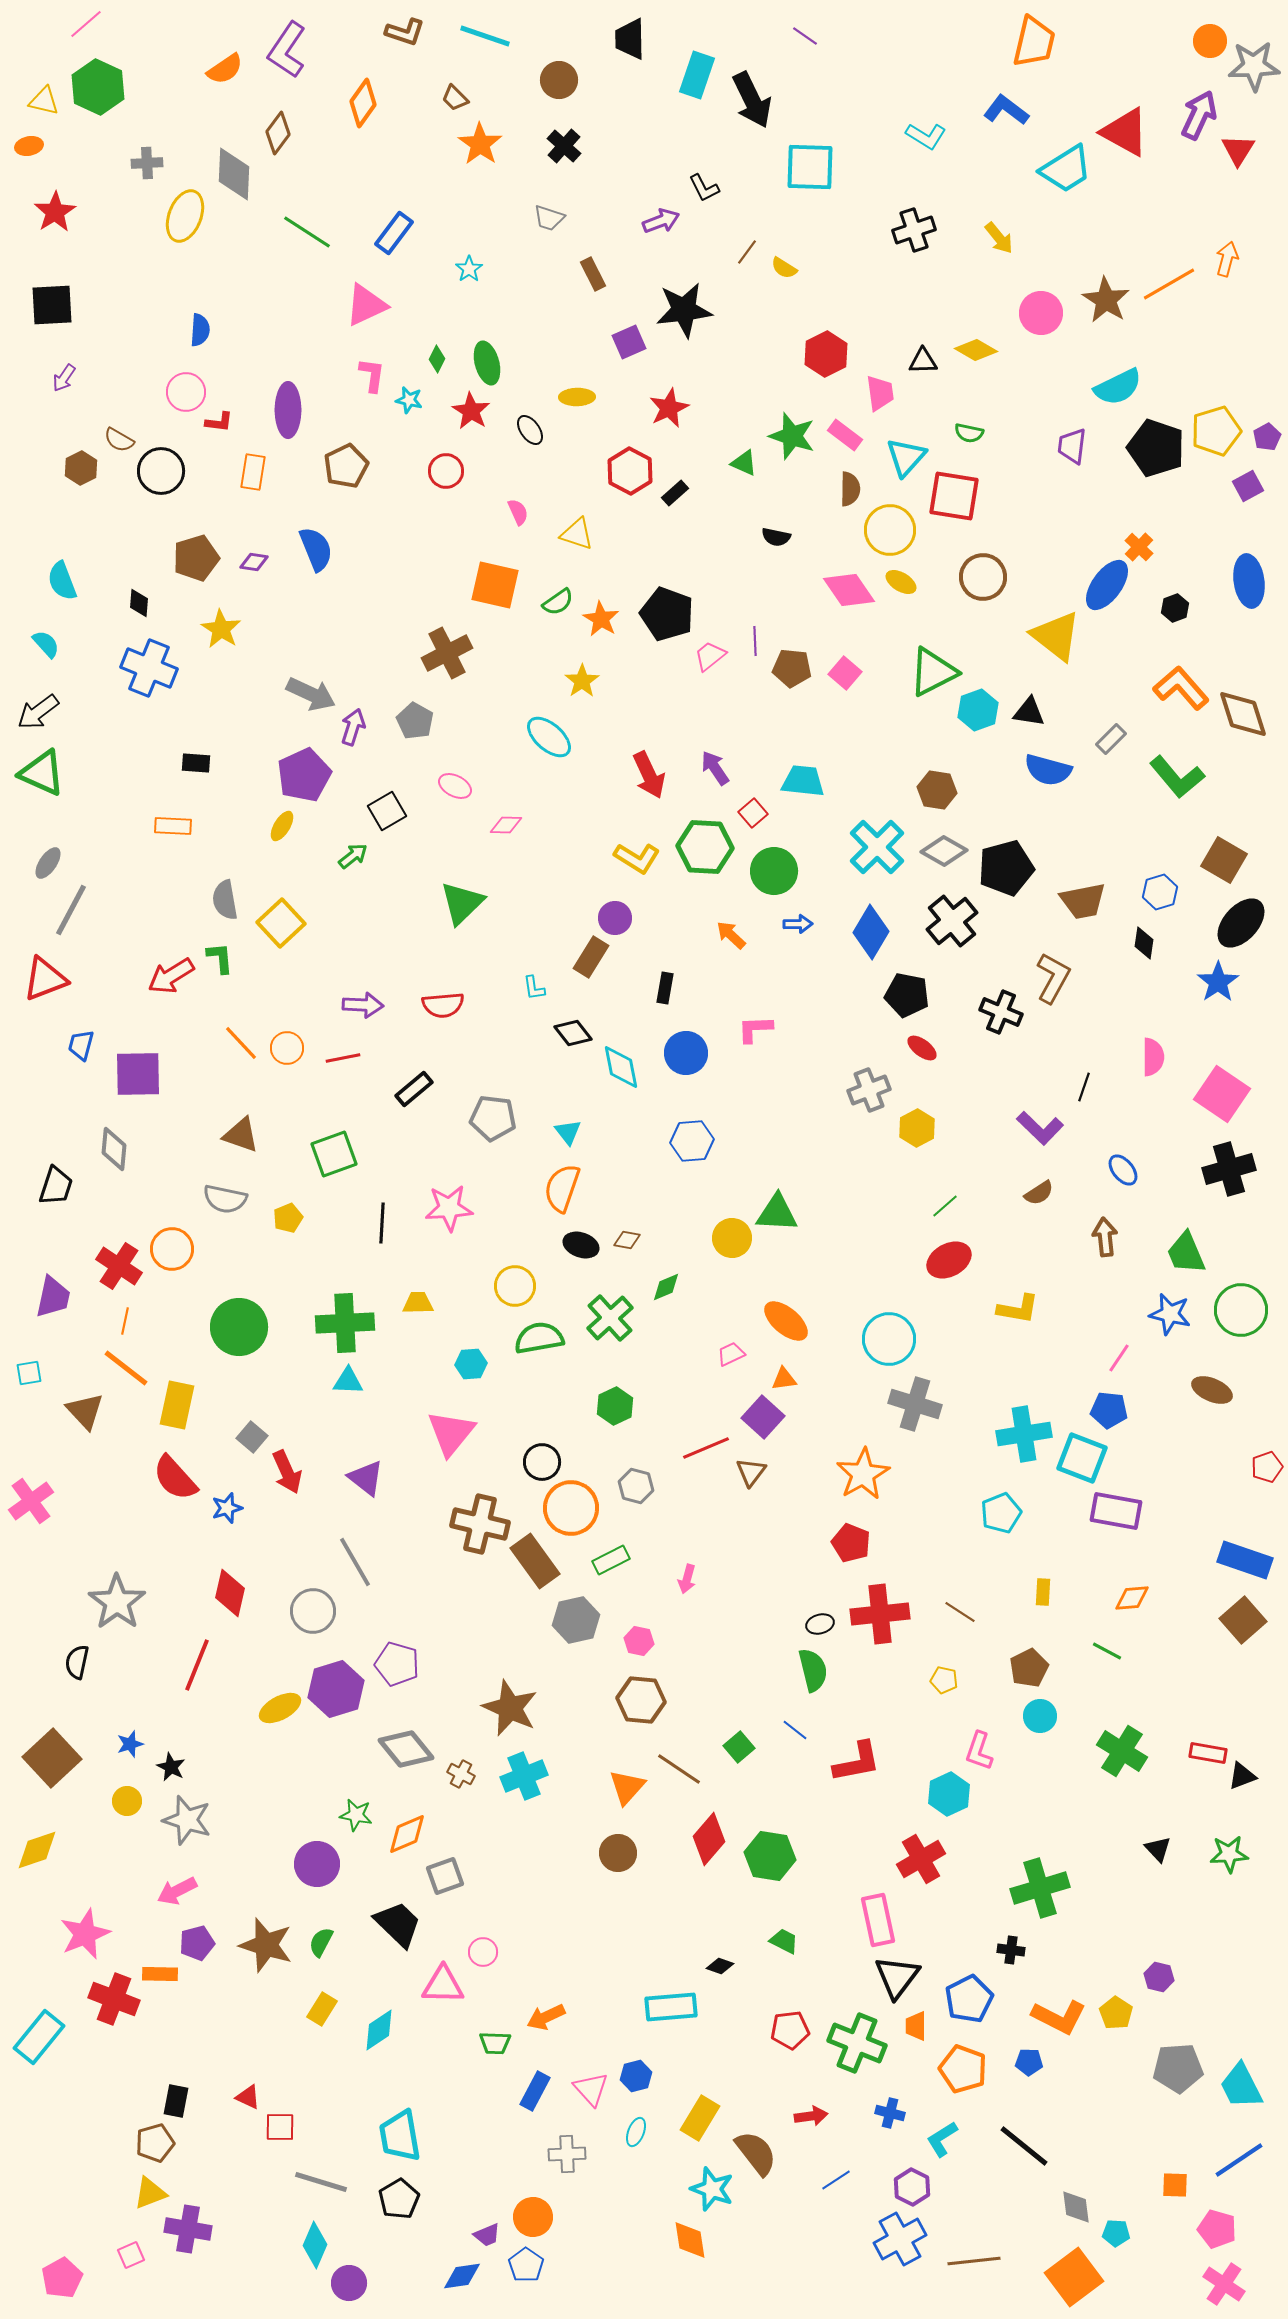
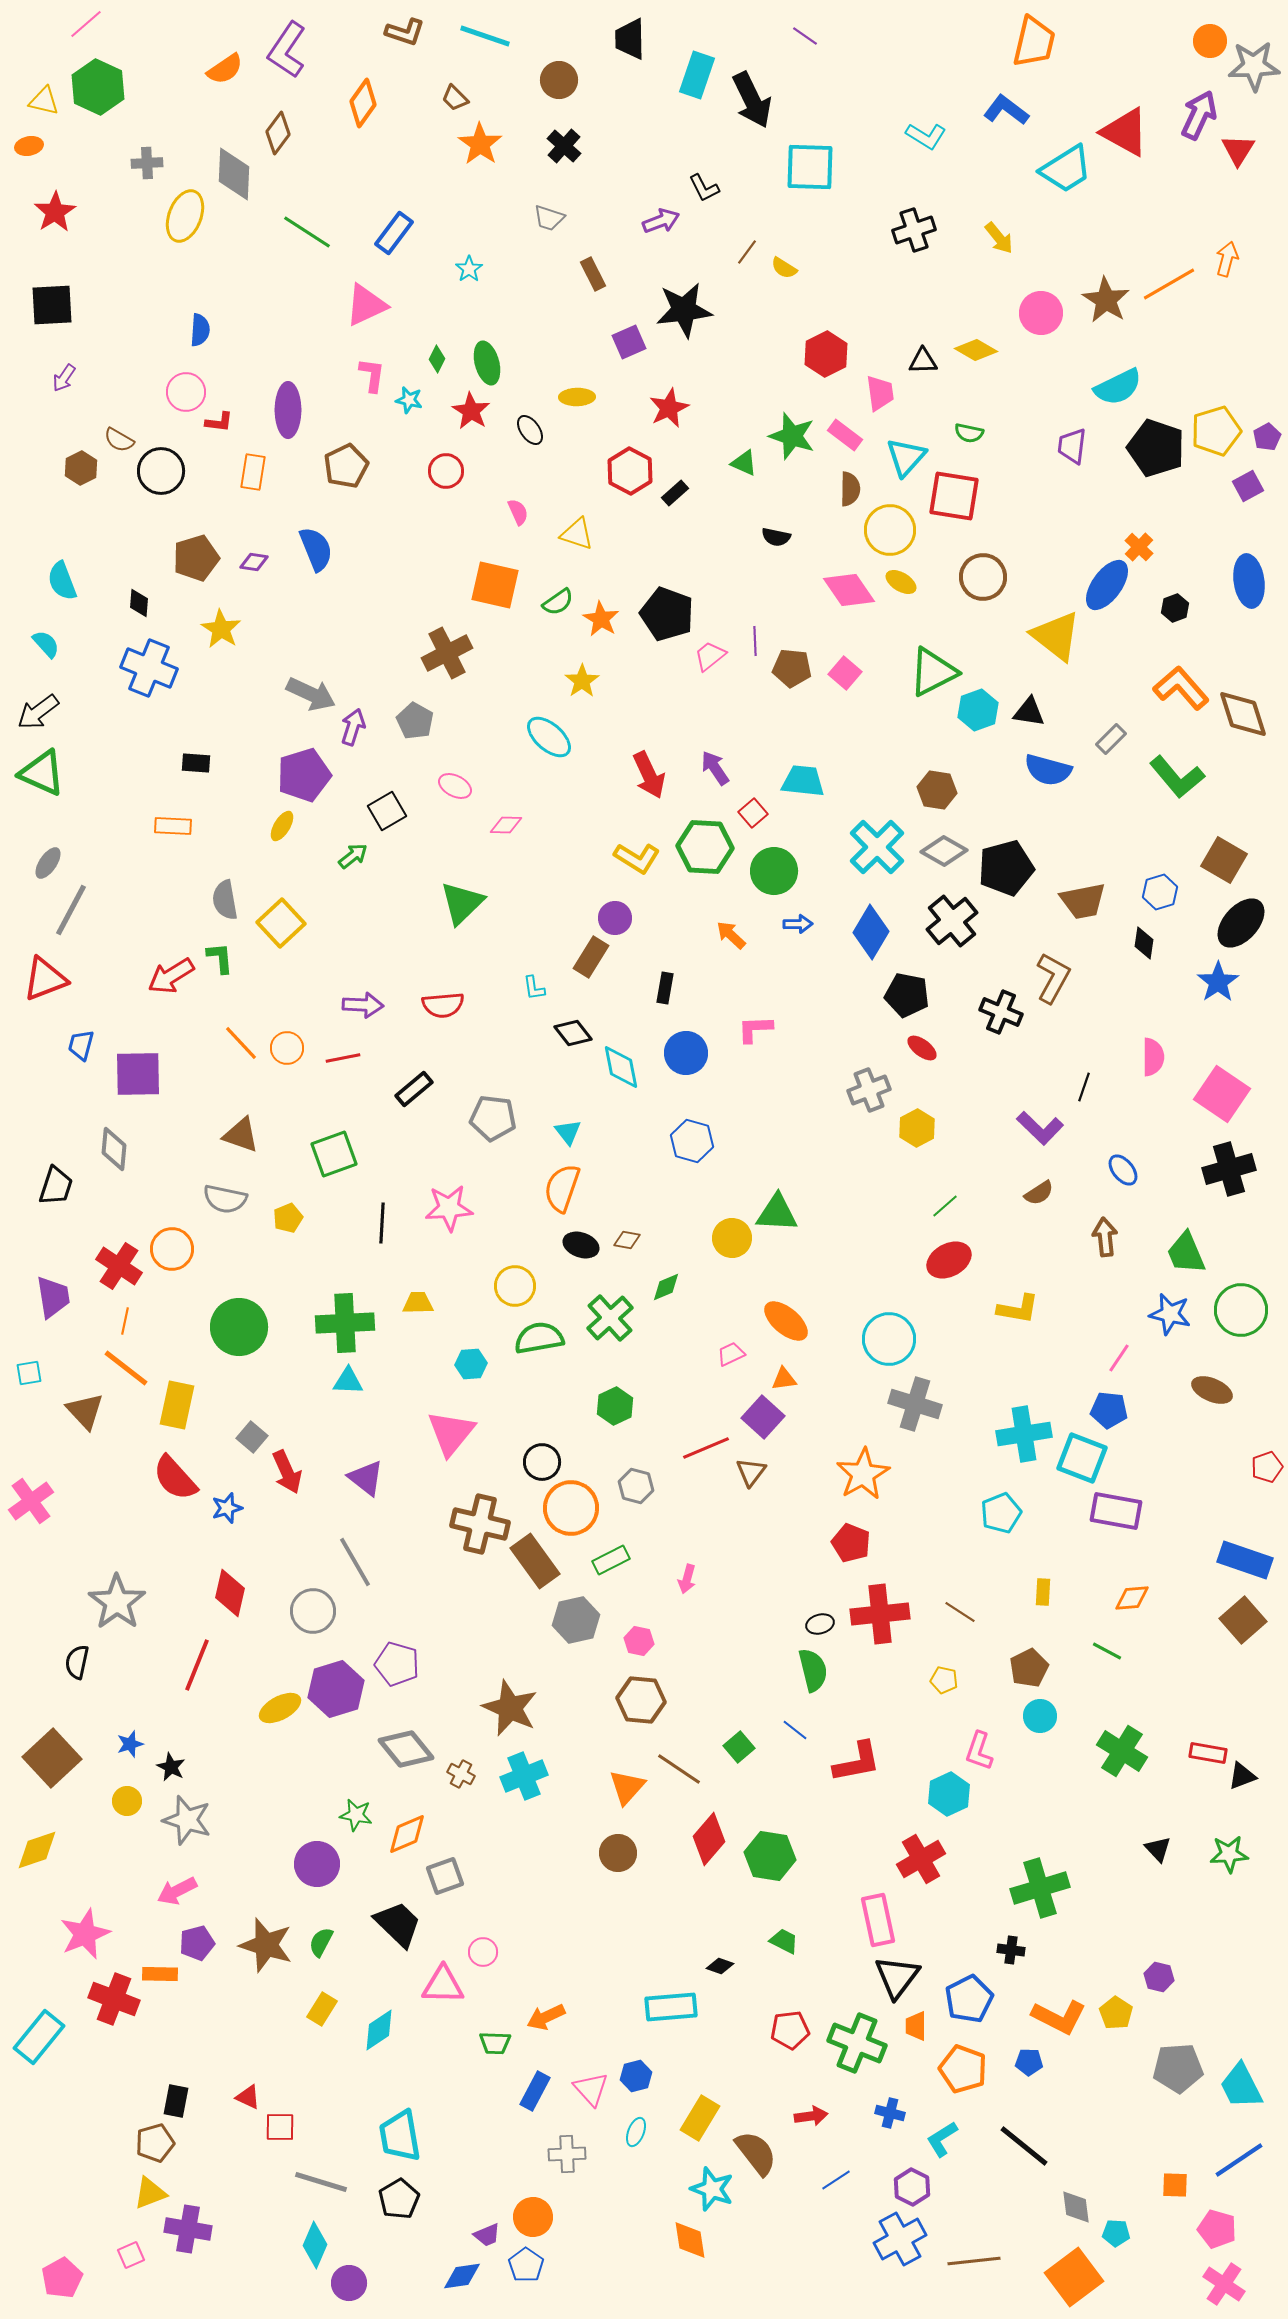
purple pentagon at (304, 775): rotated 8 degrees clockwise
blue hexagon at (692, 1141): rotated 21 degrees clockwise
purple trapezoid at (53, 1297): rotated 21 degrees counterclockwise
